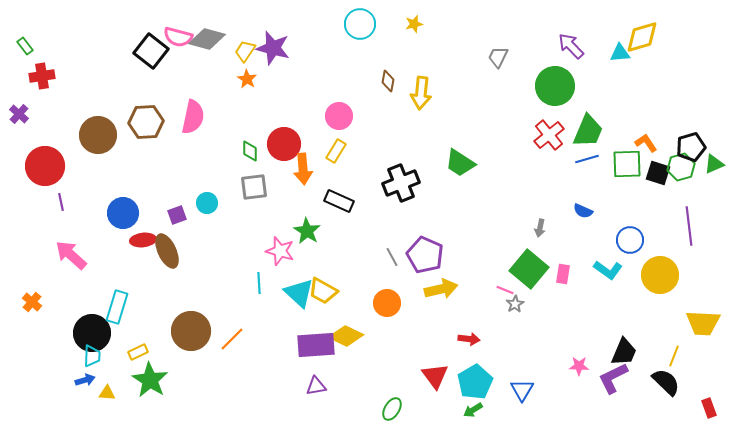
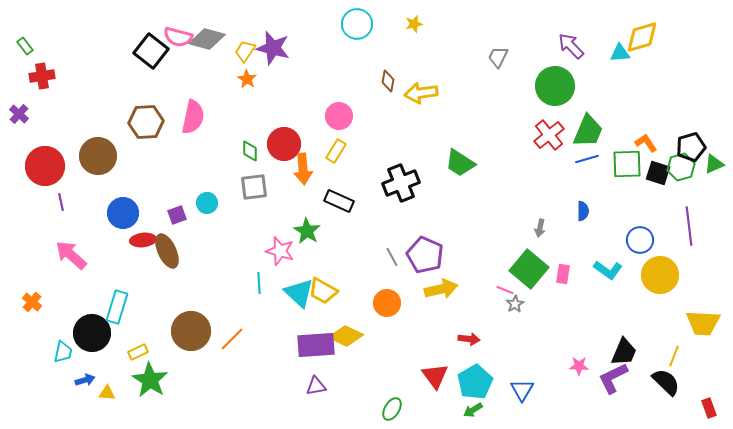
cyan circle at (360, 24): moved 3 px left
yellow arrow at (421, 93): rotated 76 degrees clockwise
brown circle at (98, 135): moved 21 px down
blue semicircle at (583, 211): rotated 114 degrees counterclockwise
blue circle at (630, 240): moved 10 px right
cyan trapezoid at (92, 356): moved 29 px left, 4 px up; rotated 10 degrees clockwise
